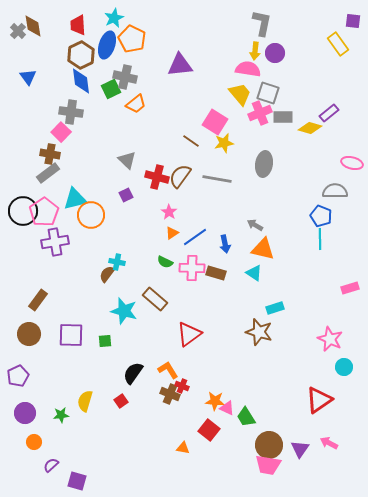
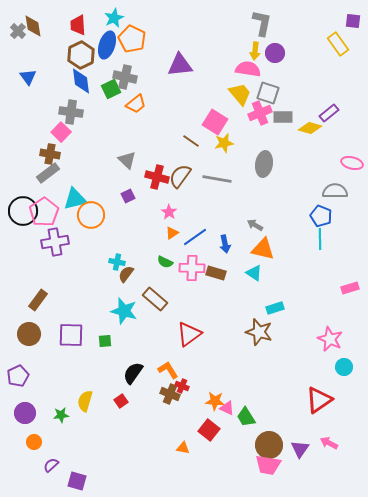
purple square at (126, 195): moved 2 px right, 1 px down
brown semicircle at (107, 274): moved 19 px right
